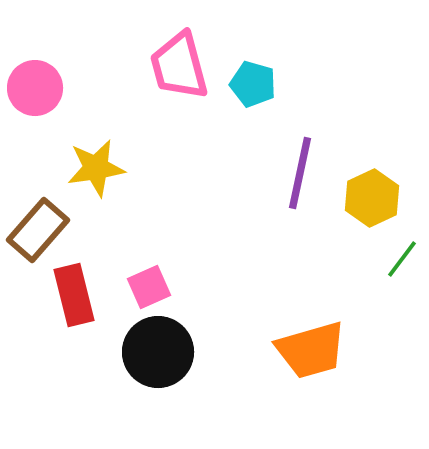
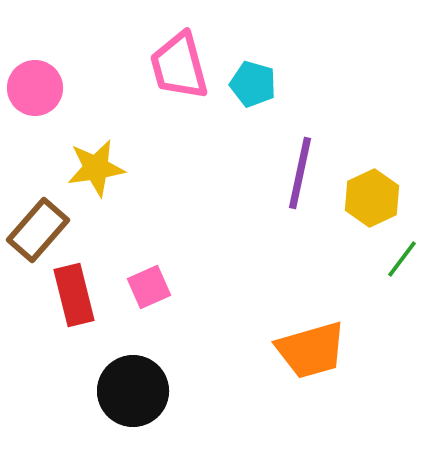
black circle: moved 25 px left, 39 px down
